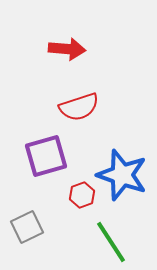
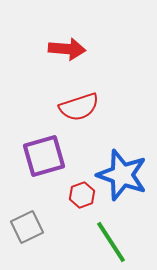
purple square: moved 2 px left
